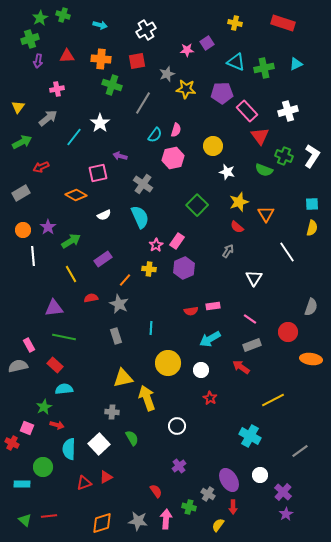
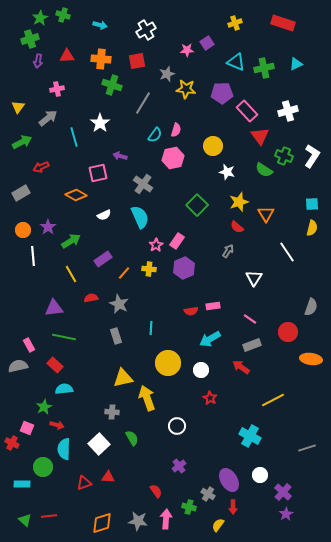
yellow cross at (235, 23): rotated 32 degrees counterclockwise
cyan line at (74, 137): rotated 54 degrees counterclockwise
green semicircle at (264, 170): rotated 12 degrees clockwise
orange line at (125, 280): moved 1 px left, 7 px up
cyan semicircle at (69, 449): moved 5 px left
gray line at (300, 451): moved 7 px right, 3 px up; rotated 18 degrees clockwise
red triangle at (106, 477): moved 2 px right; rotated 32 degrees clockwise
